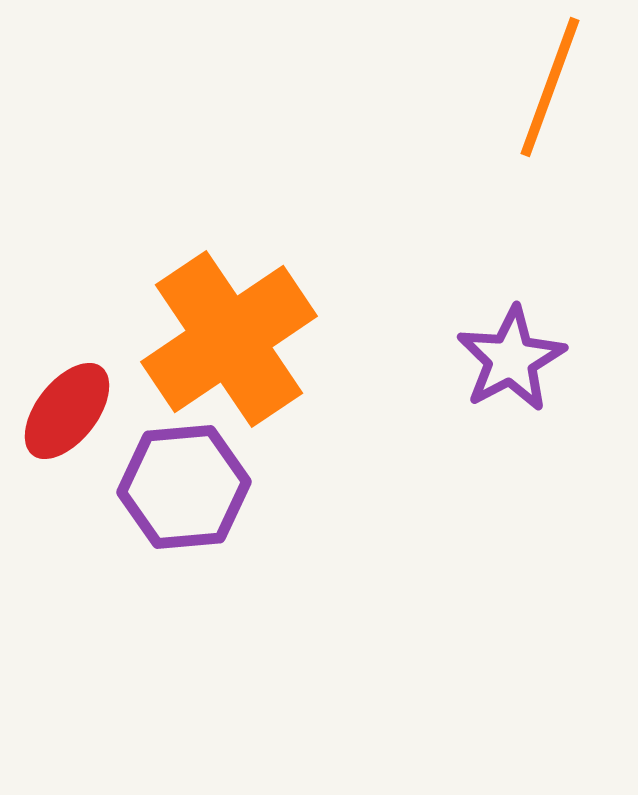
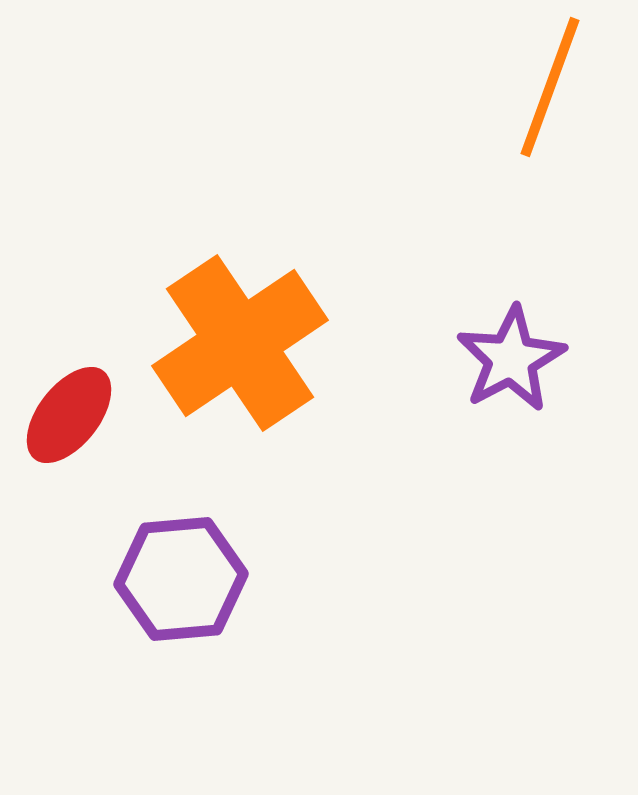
orange cross: moved 11 px right, 4 px down
red ellipse: moved 2 px right, 4 px down
purple hexagon: moved 3 px left, 92 px down
